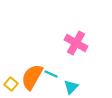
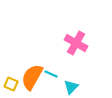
yellow square: rotated 16 degrees counterclockwise
